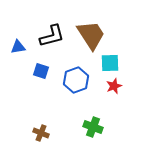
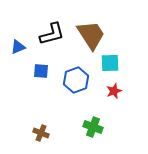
black L-shape: moved 2 px up
blue triangle: rotated 14 degrees counterclockwise
blue square: rotated 14 degrees counterclockwise
red star: moved 5 px down
